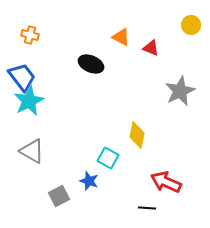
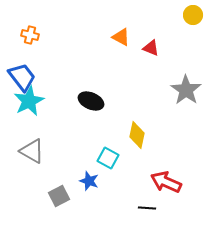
yellow circle: moved 2 px right, 10 px up
black ellipse: moved 37 px down
gray star: moved 6 px right, 1 px up; rotated 12 degrees counterclockwise
